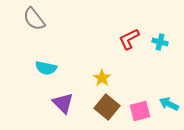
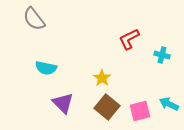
cyan cross: moved 2 px right, 13 px down
